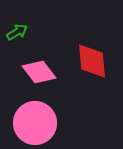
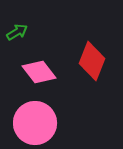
red diamond: rotated 27 degrees clockwise
